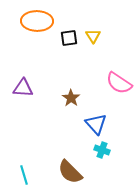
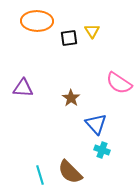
yellow triangle: moved 1 px left, 5 px up
cyan line: moved 16 px right
